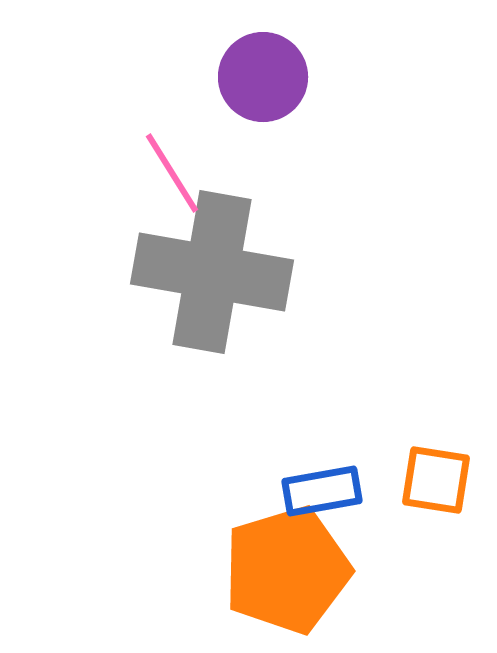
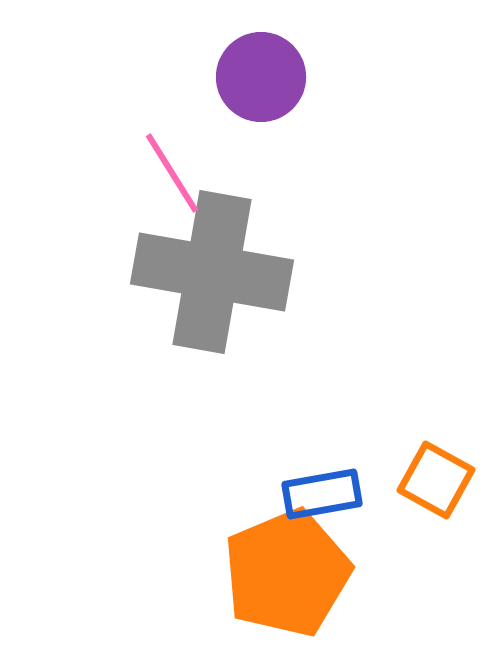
purple circle: moved 2 px left
orange square: rotated 20 degrees clockwise
blue rectangle: moved 3 px down
orange pentagon: moved 3 px down; rotated 6 degrees counterclockwise
